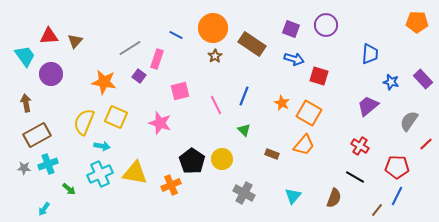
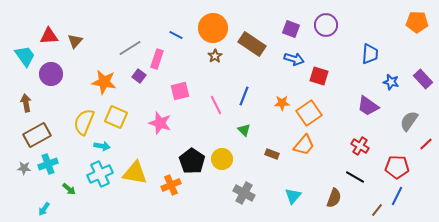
orange star at (282, 103): rotated 28 degrees counterclockwise
purple trapezoid at (368, 106): rotated 105 degrees counterclockwise
orange square at (309, 113): rotated 25 degrees clockwise
